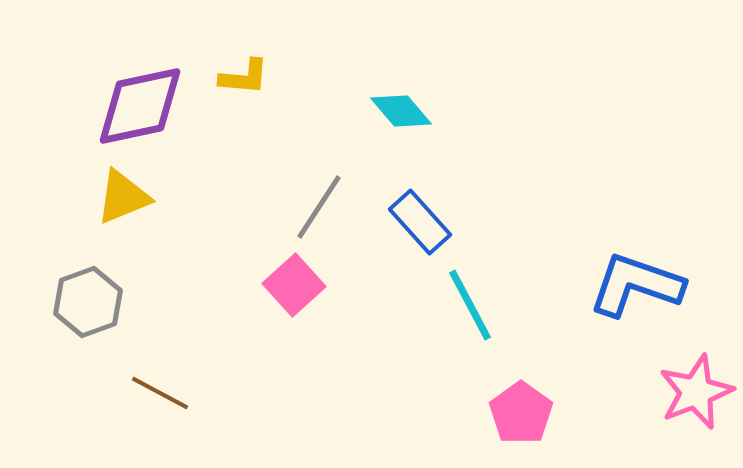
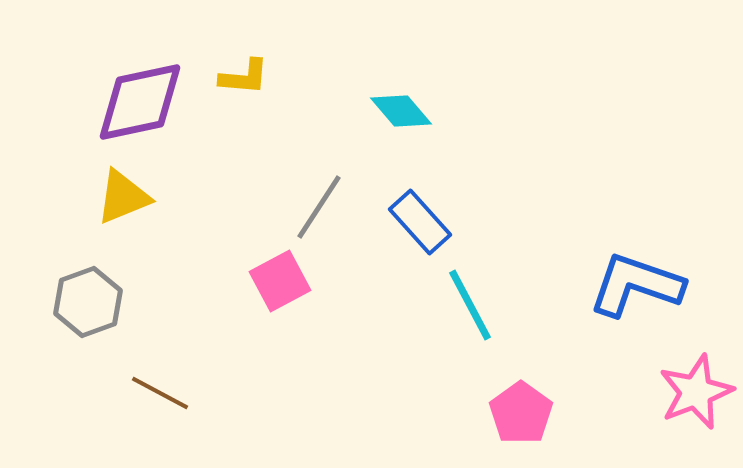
purple diamond: moved 4 px up
pink square: moved 14 px left, 4 px up; rotated 14 degrees clockwise
